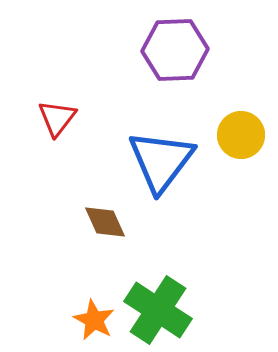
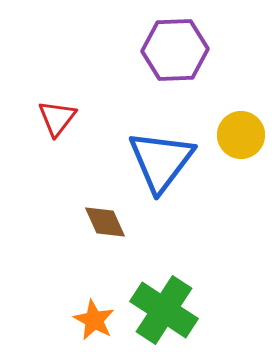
green cross: moved 6 px right
